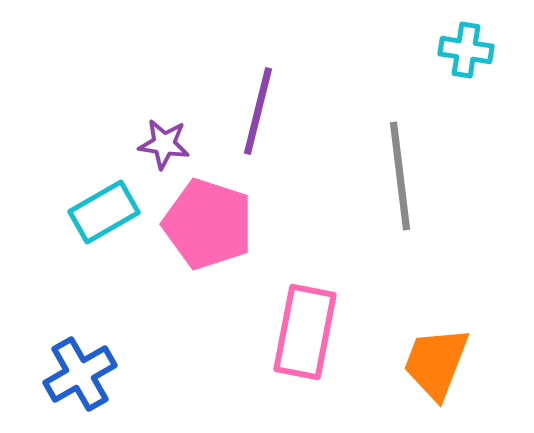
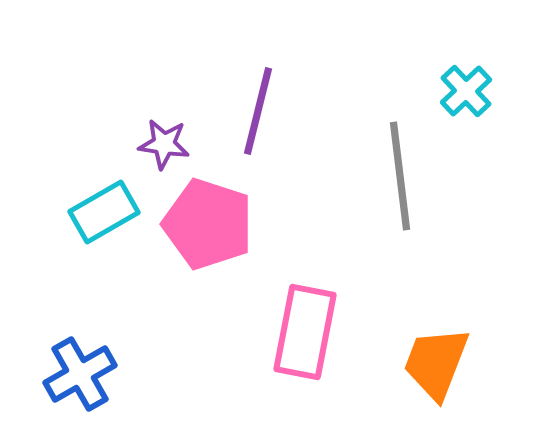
cyan cross: moved 41 px down; rotated 38 degrees clockwise
